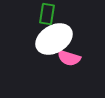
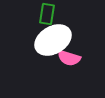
white ellipse: moved 1 px left, 1 px down
